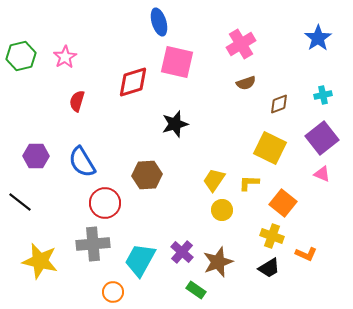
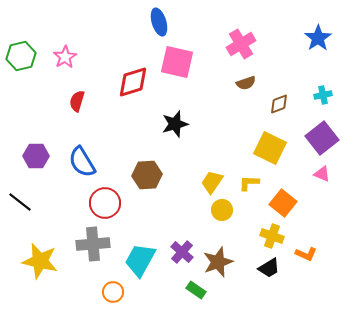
yellow trapezoid: moved 2 px left, 2 px down
